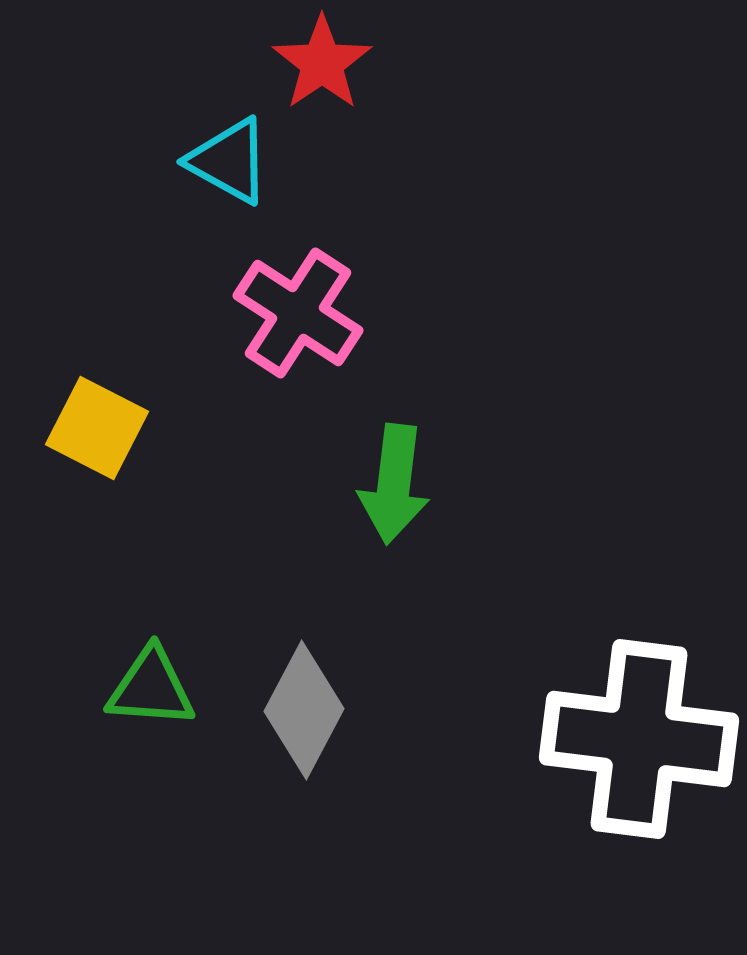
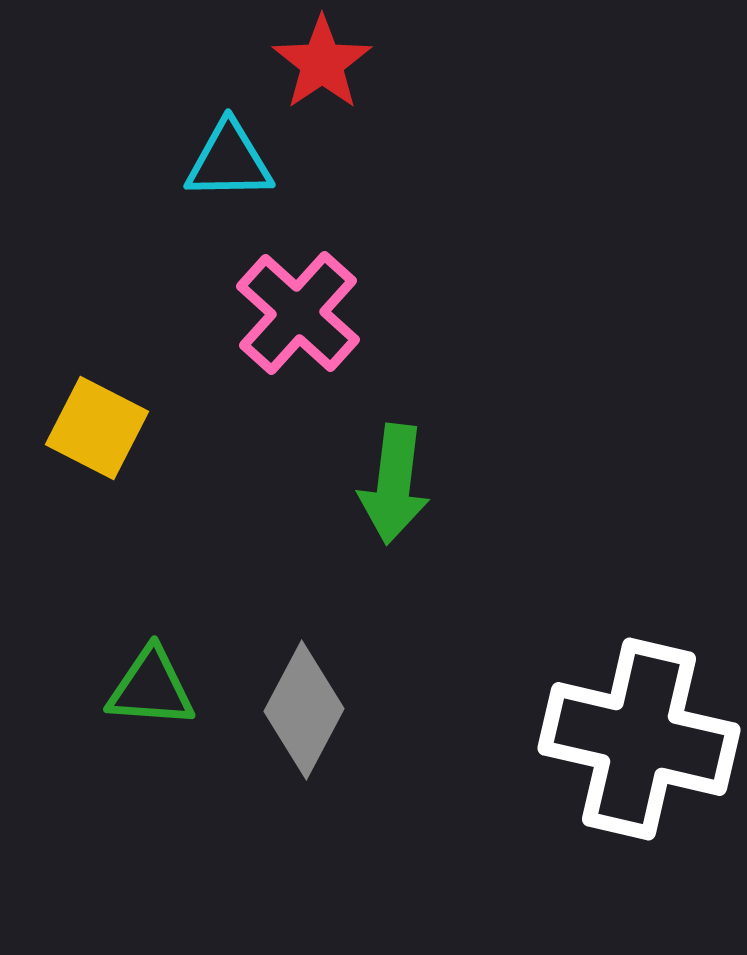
cyan triangle: rotated 30 degrees counterclockwise
pink cross: rotated 9 degrees clockwise
white cross: rotated 6 degrees clockwise
